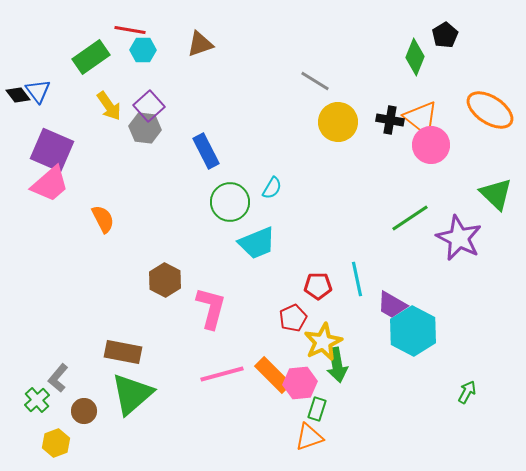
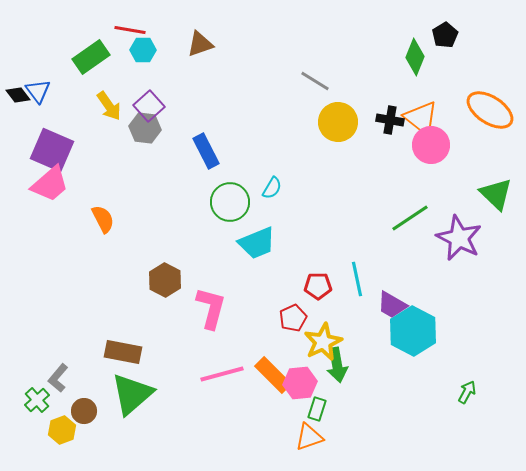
yellow hexagon at (56, 443): moved 6 px right, 13 px up
